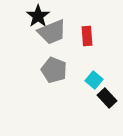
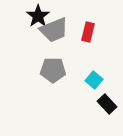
gray trapezoid: moved 2 px right, 2 px up
red rectangle: moved 1 px right, 4 px up; rotated 18 degrees clockwise
gray pentagon: moved 1 px left; rotated 20 degrees counterclockwise
black rectangle: moved 6 px down
